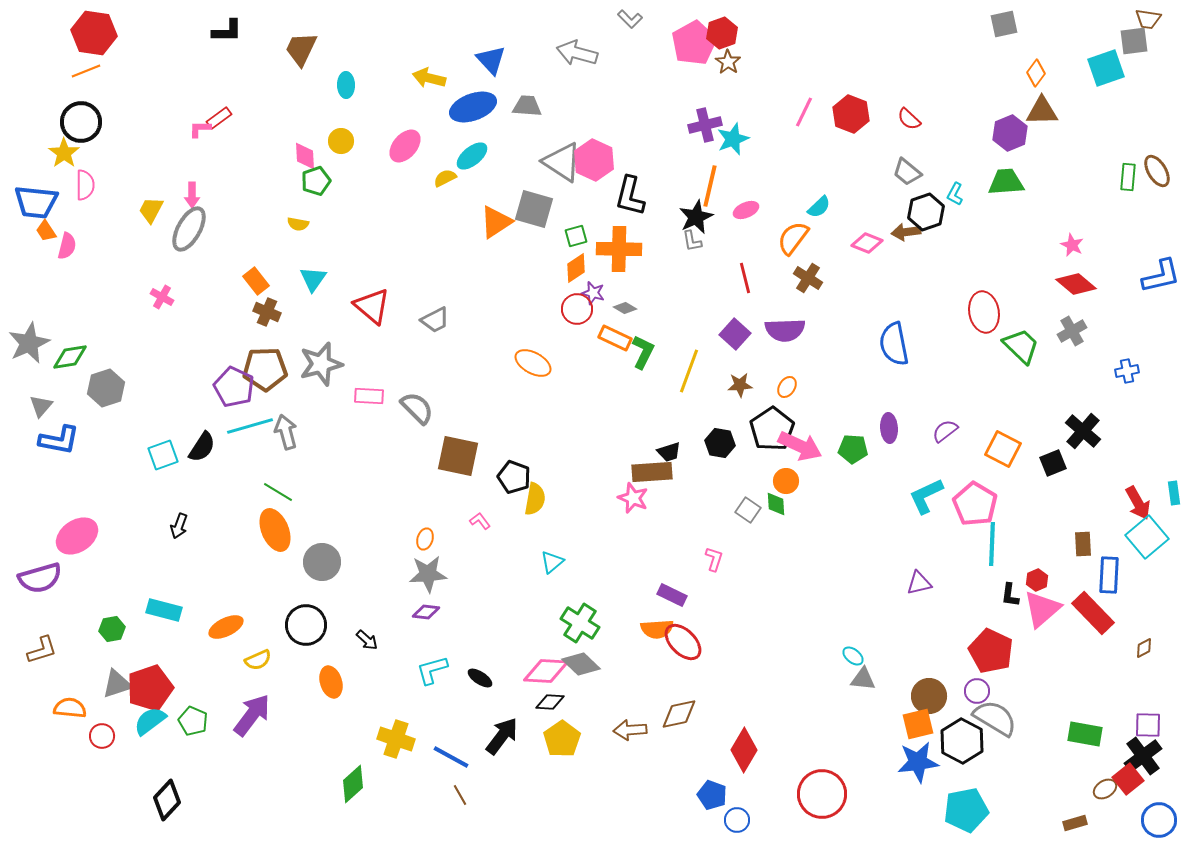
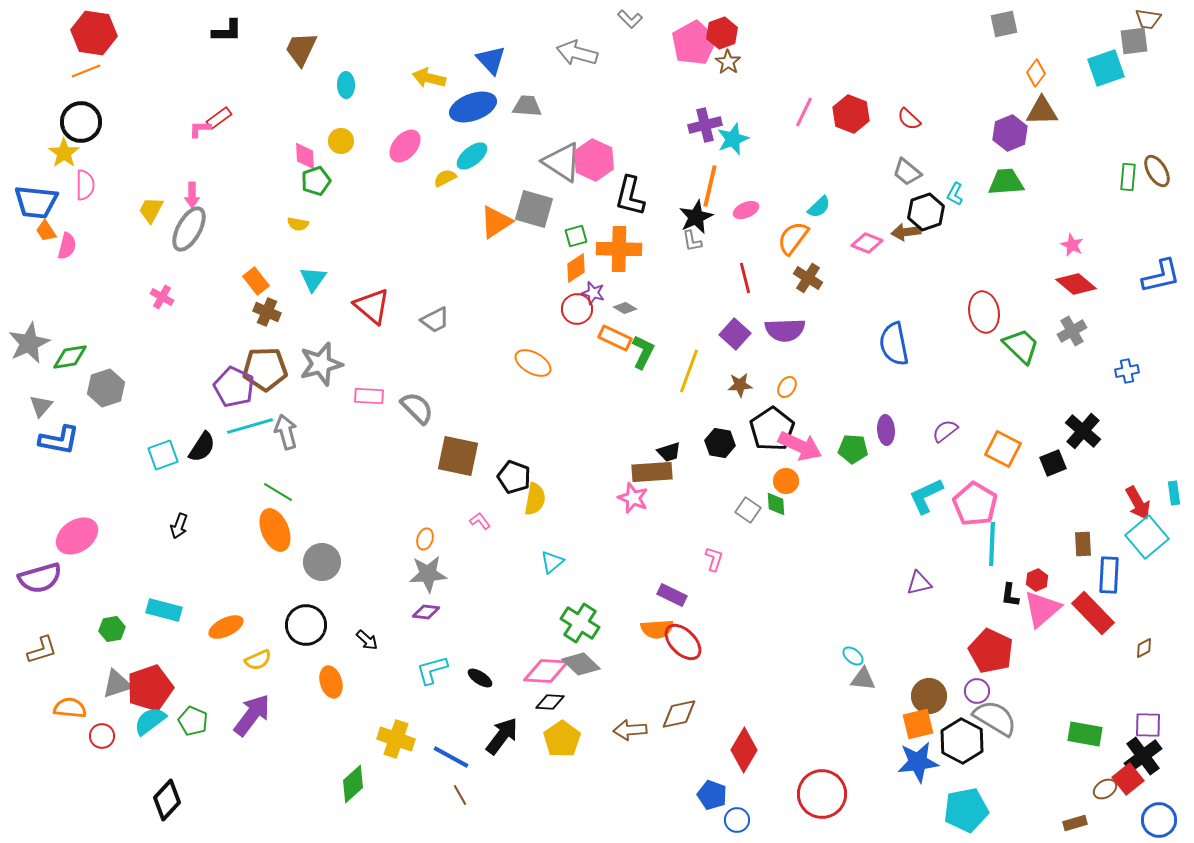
purple ellipse at (889, 428): moved 3 px left, 2 px down
